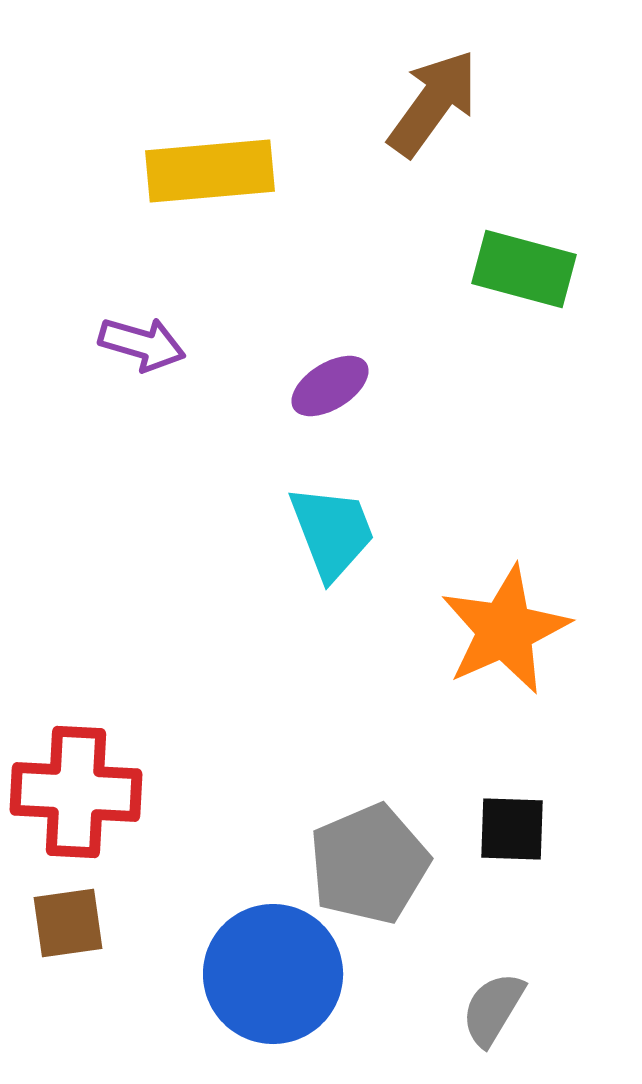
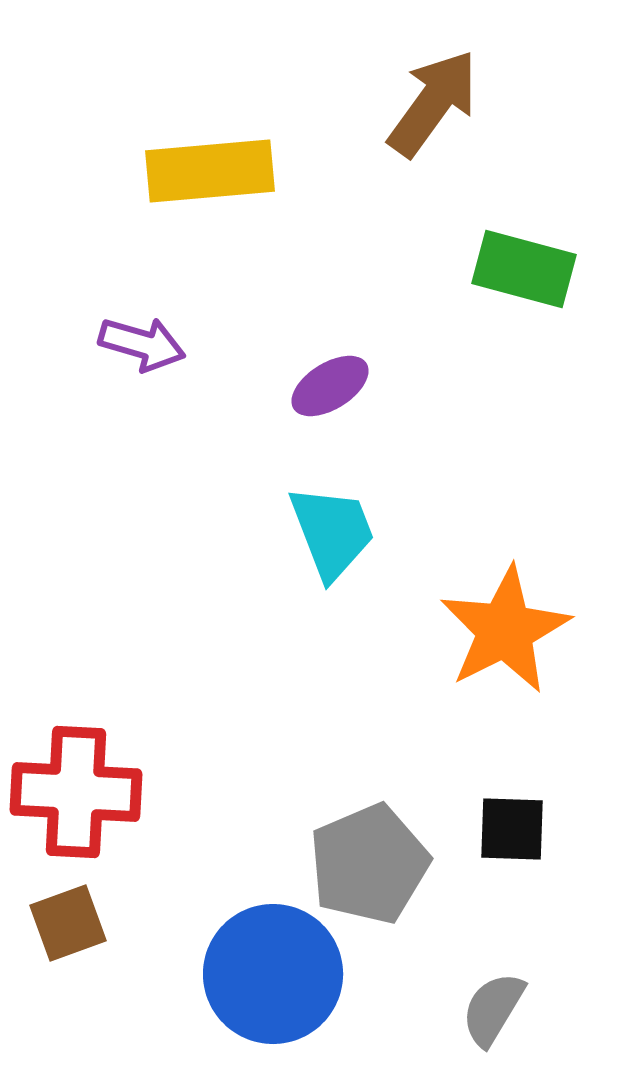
orange star: rotated 3 degrees counterclockwise
brown square: rotated 12 degrees counterclockwise
